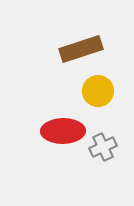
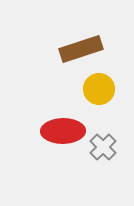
yellow circle: moved 1 px right, 2 px up
gray cross: rotated 20 degrees counterclockwise
